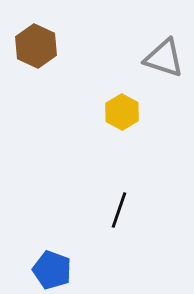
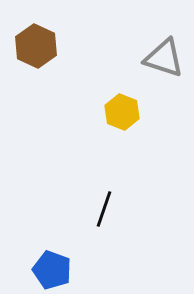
yellow hexagon: rotated 8 degrees counterclockwise
black line: moved 15 px left, 1 px up
